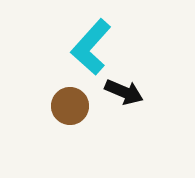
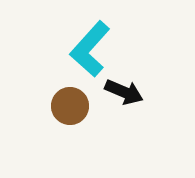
cyan L-shape: moved 1 px left, 2 px down
